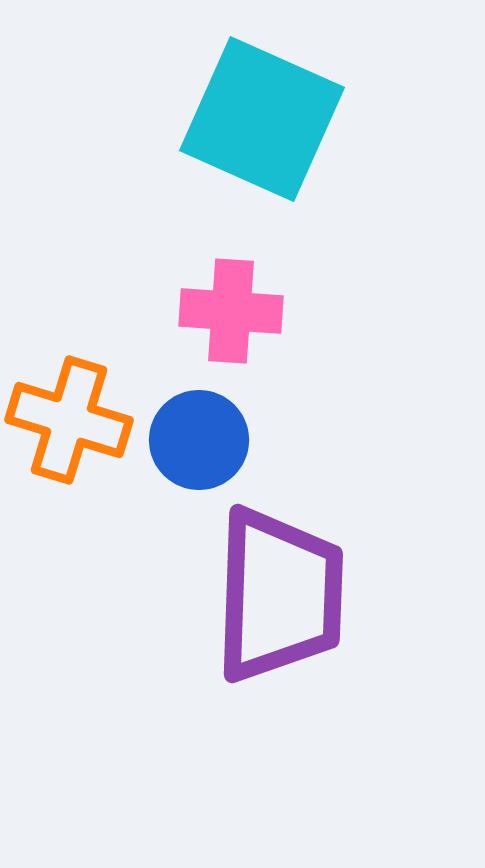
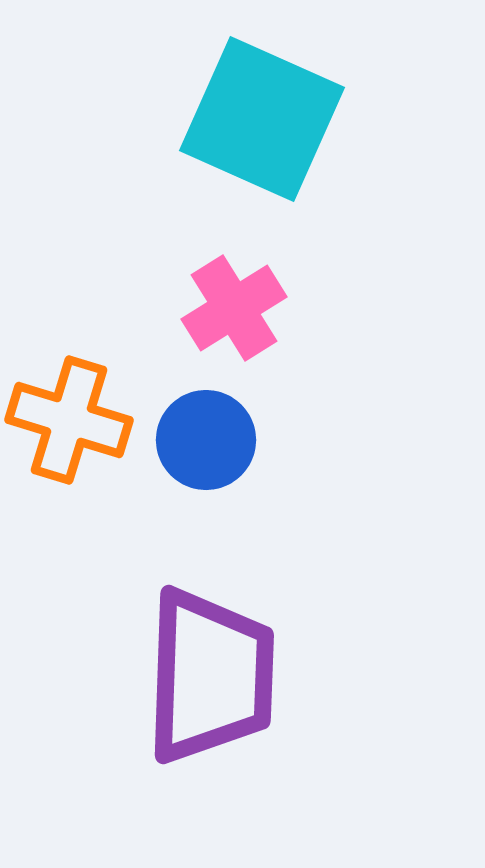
pink cross: moved 3 px right, 3 px up; rotated 36 degrees counterclockwise
blue circle: moved 7 px right
purple trapezoid: moved 69 px left, 81 px down
